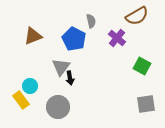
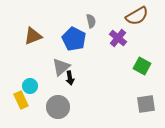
purple cross: moved 1 px right
gray triangle: rotated 12 degrees clockwise
yellow rectangle: rotated 12 degrees clockwise
